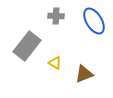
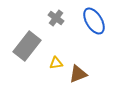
gray cross: moved 2 px down; rotated 35 degrees clockwise
yellow triangle: moved 1 px right; rotated 40 degrees counterclockwise
brown triangle: moved 6 px left
